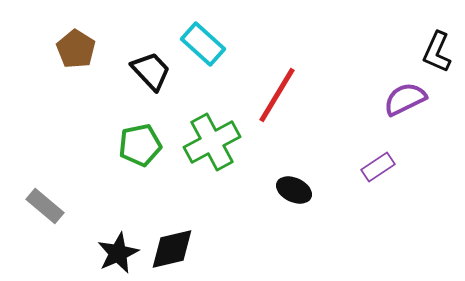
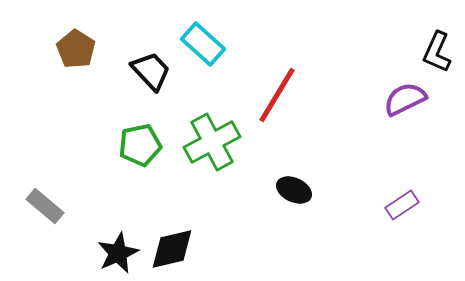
purple rectangle: moved 24 px right, 38 px down
